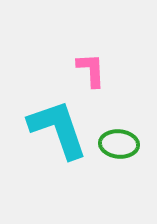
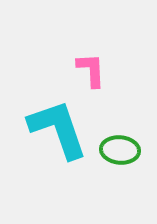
green ellipse: moved 1 px right, 6 px down
